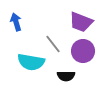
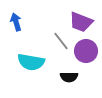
gray line: moved 8 px right, 3 px up
purple circle: moved 3 px right
black semicircle: moved 3 px right, 1 px down
